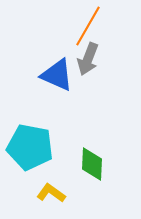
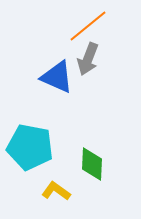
orange line: rotated 21 degrees clockwise
blue triangle: moved 2 px down
yellow L-shape: moved 5 px right, 2 px up
